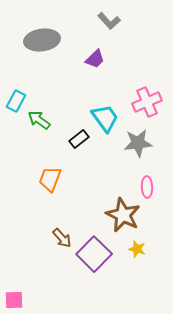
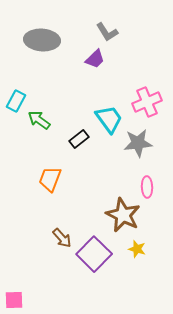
gray L-shape: moved 2 px left, 11 px down; rotated 10 degrees clockwise
gray ellipse: rotated 12 degrees clockwise
cyan trapezoid: moved 4 px right, 1 px down
